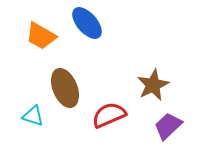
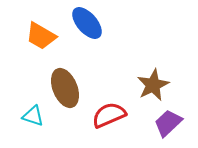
purple trapezoid: moved 3 px up
